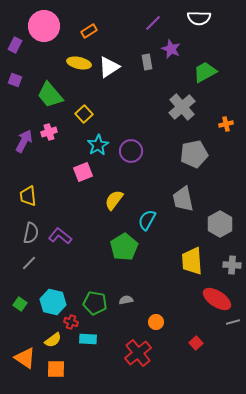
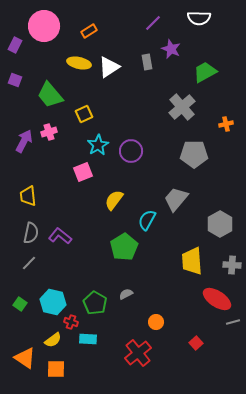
yellow square at (84, 114): rotated 18 degrees clockwise
gray pentagon at (194, 154): rotated 12 degrees clockwise
gray trapezoid at (183, 199): moved 7 px left; rotated 52 degrees clockwise
gray semicircle at (126, 300): moved 6 px up; rotated 16 degrees counterclockwise
green pentagon at (95, 303): rotated 20 degrees clockwise
